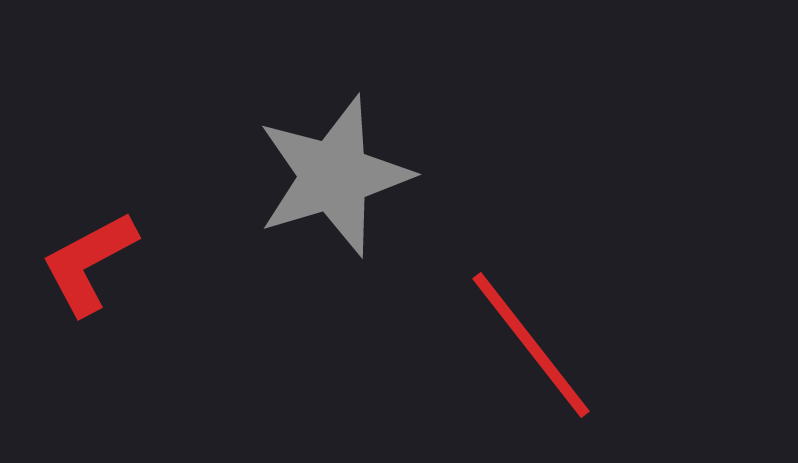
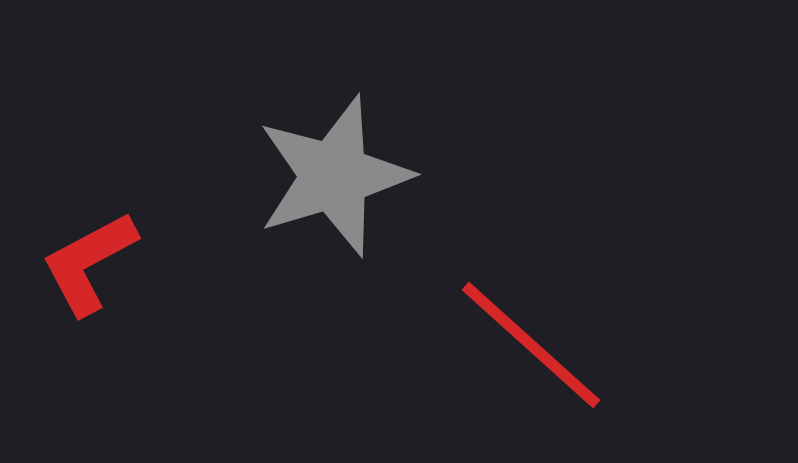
red line: rotated 10 degrees counterclockwise
